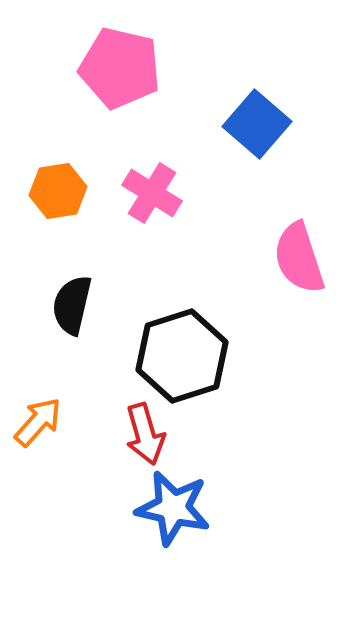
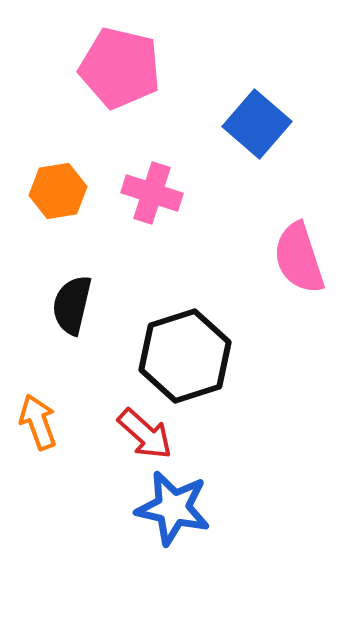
pink cross: rotated 14 degrees counterclockwise
black hexagon: moved 3 px right
orange arrow: rotated 62 degrees counterclockwise
red arrow: rotated 32 degrees counterclockwise
